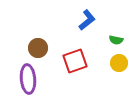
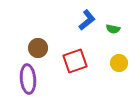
green semicircle: moved 3 px left, 11 px up
